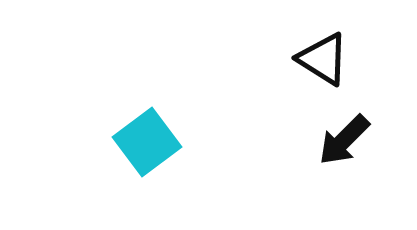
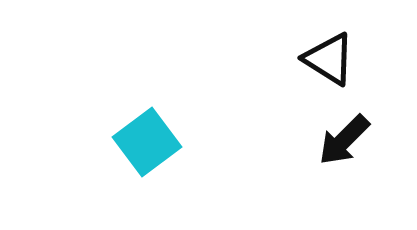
black triangle: moved 6 px right
